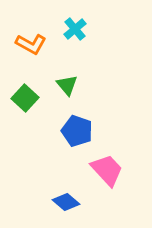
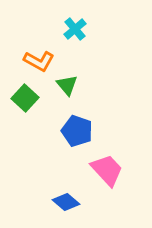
orange L-shape: moved 8 px right, 17 px down
